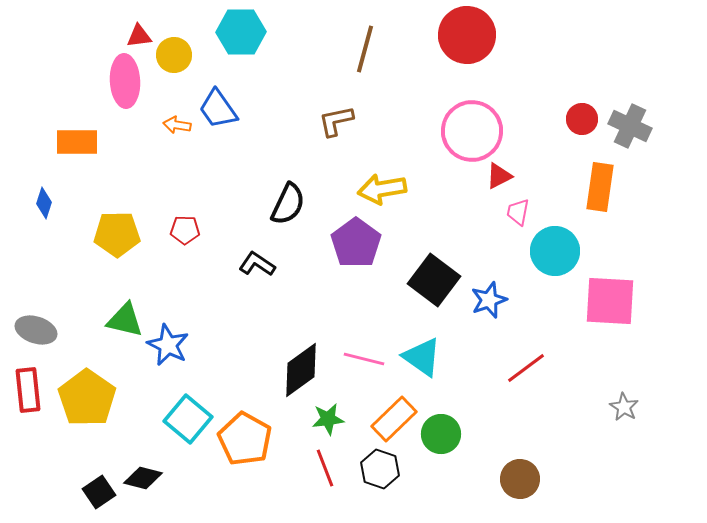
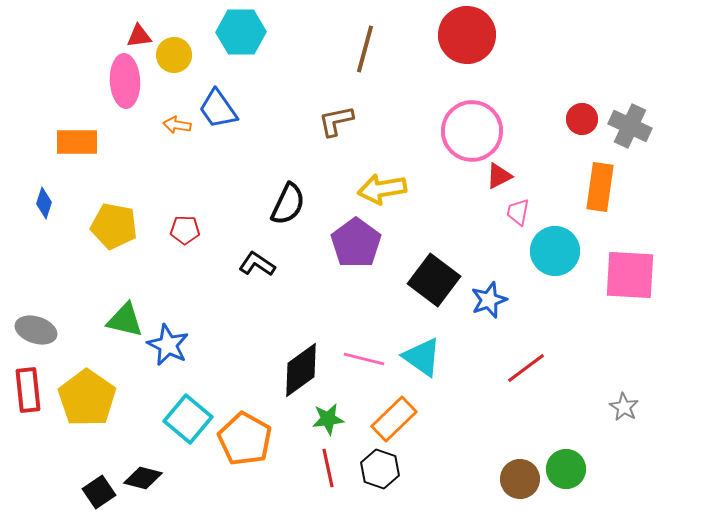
yellow pentagon at (117, 234): moved 3 px left, 8 px up; rotated 12 degrees clockwise
pink square at (610, 301): moved 20 px right, 26 px up
green circle at (441, 434): moved 125 px right, 35 px down
red line at (325, 468): moved 3 px right; rotated 9 degrees clockwise
